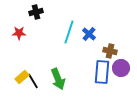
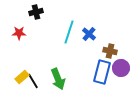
blue rectangle: rotated 10 degrees clockwise
